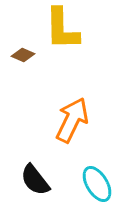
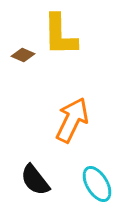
yellow L-shape: moved 2 px left, 6 px down
